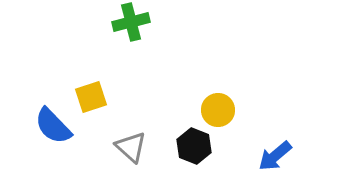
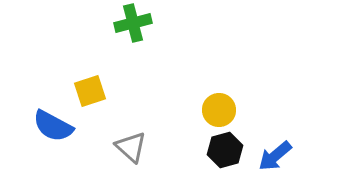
green cross: moved 2 px right, 1 px down
yellow square: moved 1 px left, 6 px up
yellow circle: moved 1 px right
blue semicircle: rotated 18 degrees counterclockwise
black hexagon: moved 31 px right, 4 px down; rotated 24 degrees clockwise
